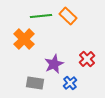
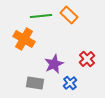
orange rectangle: moved 1 px right, 1 px up
orange cross: rotated 15 degrees counterclockwise
